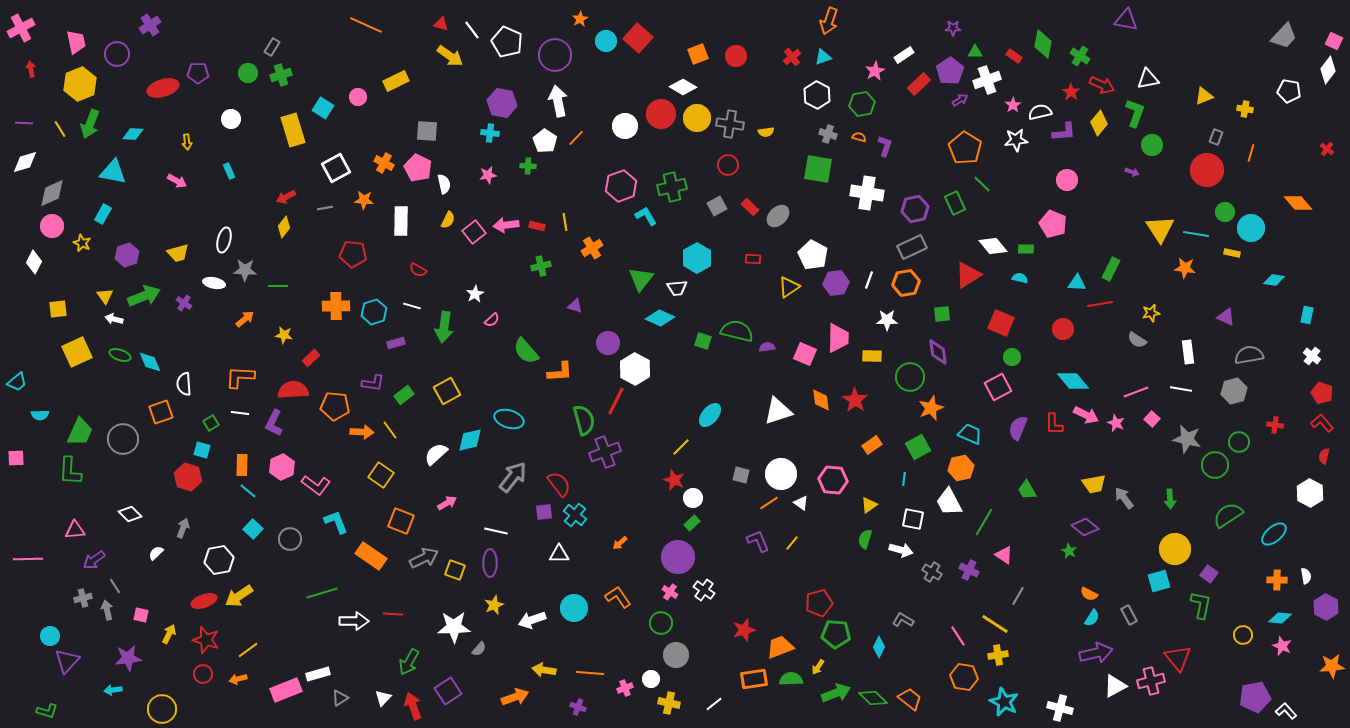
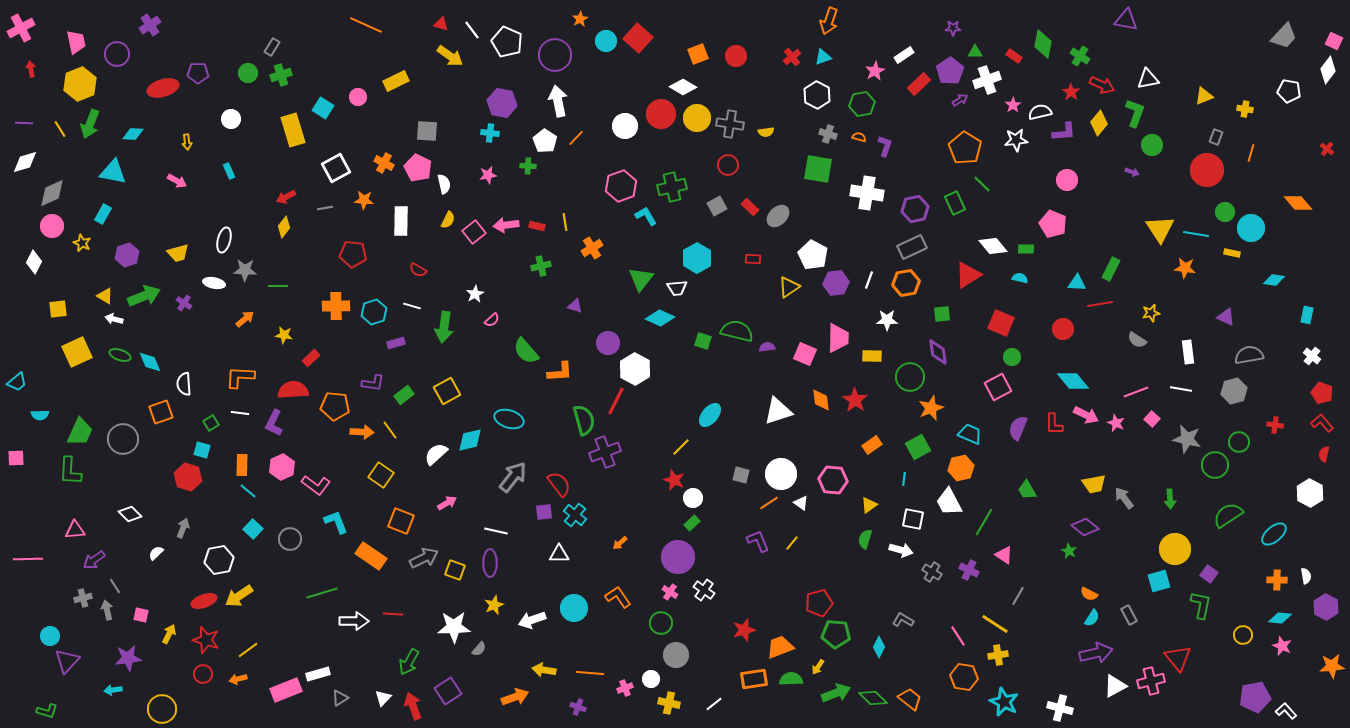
yellow triangle at (105, 296): rotated 24 degrees counterclockwise
red semicircle at (1324, 456): moved 2 px up
